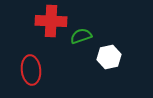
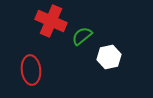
red cross: rotated 20 degrees clockwise
green semicircle: moved 1 px right; rotated 20 degrees counterclockwise
